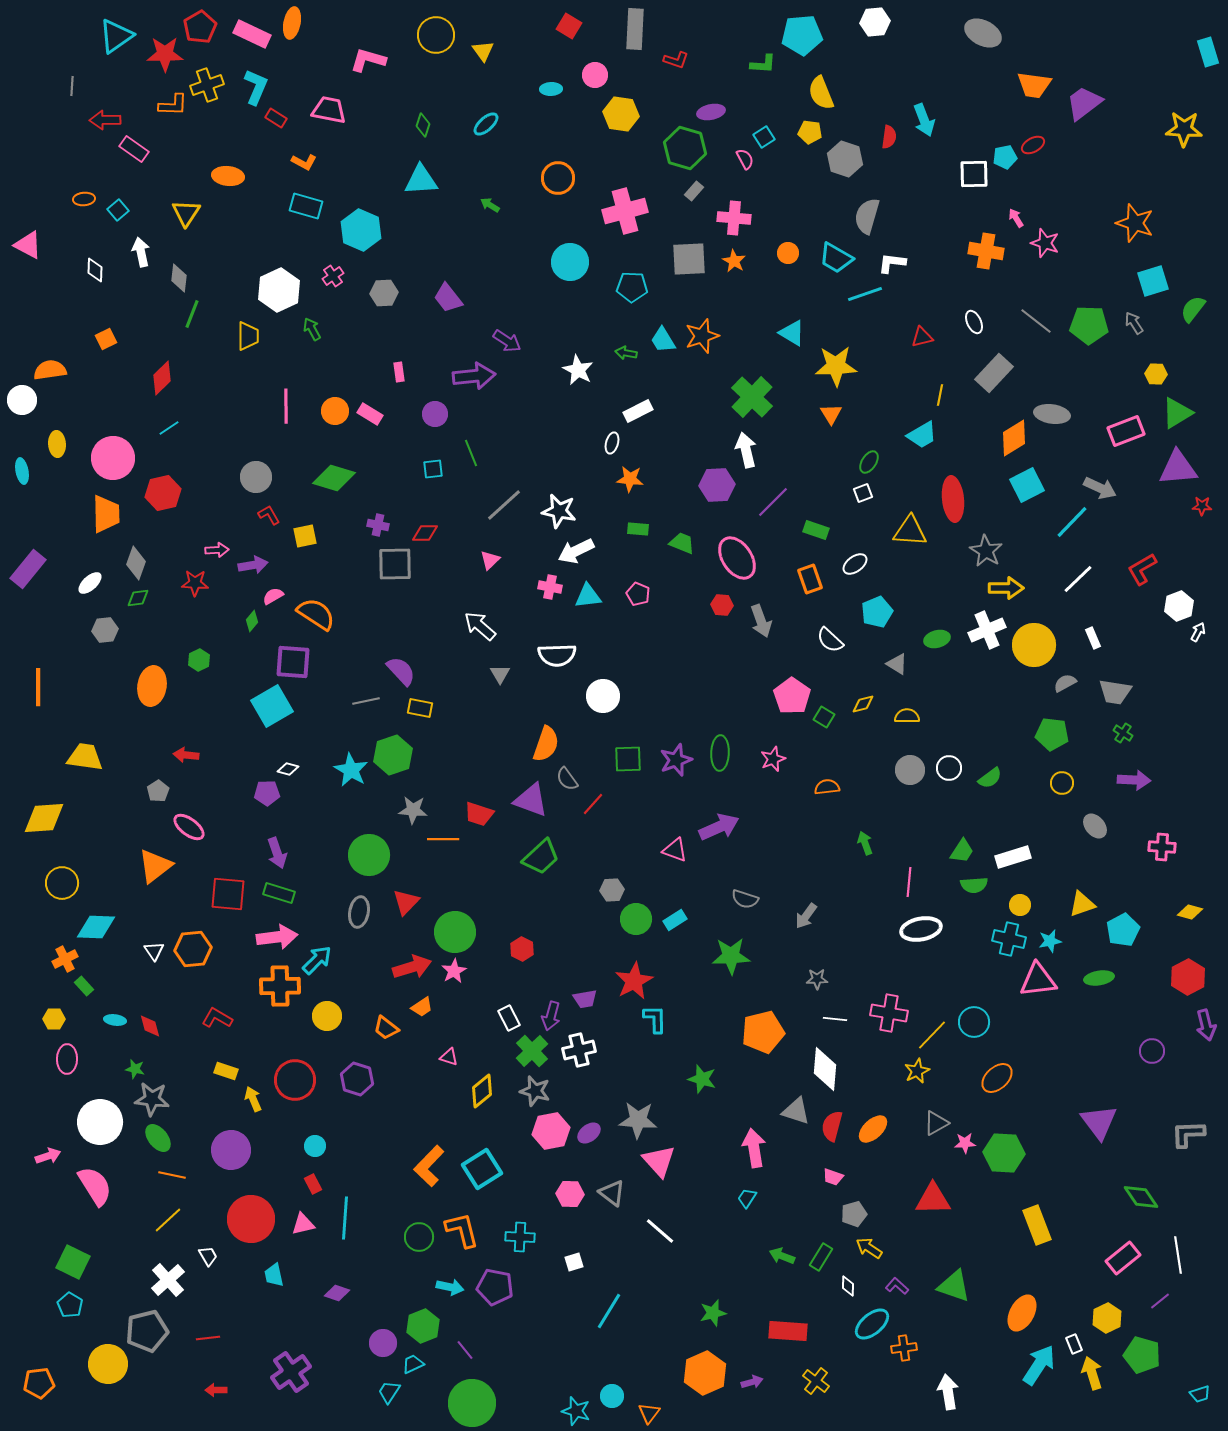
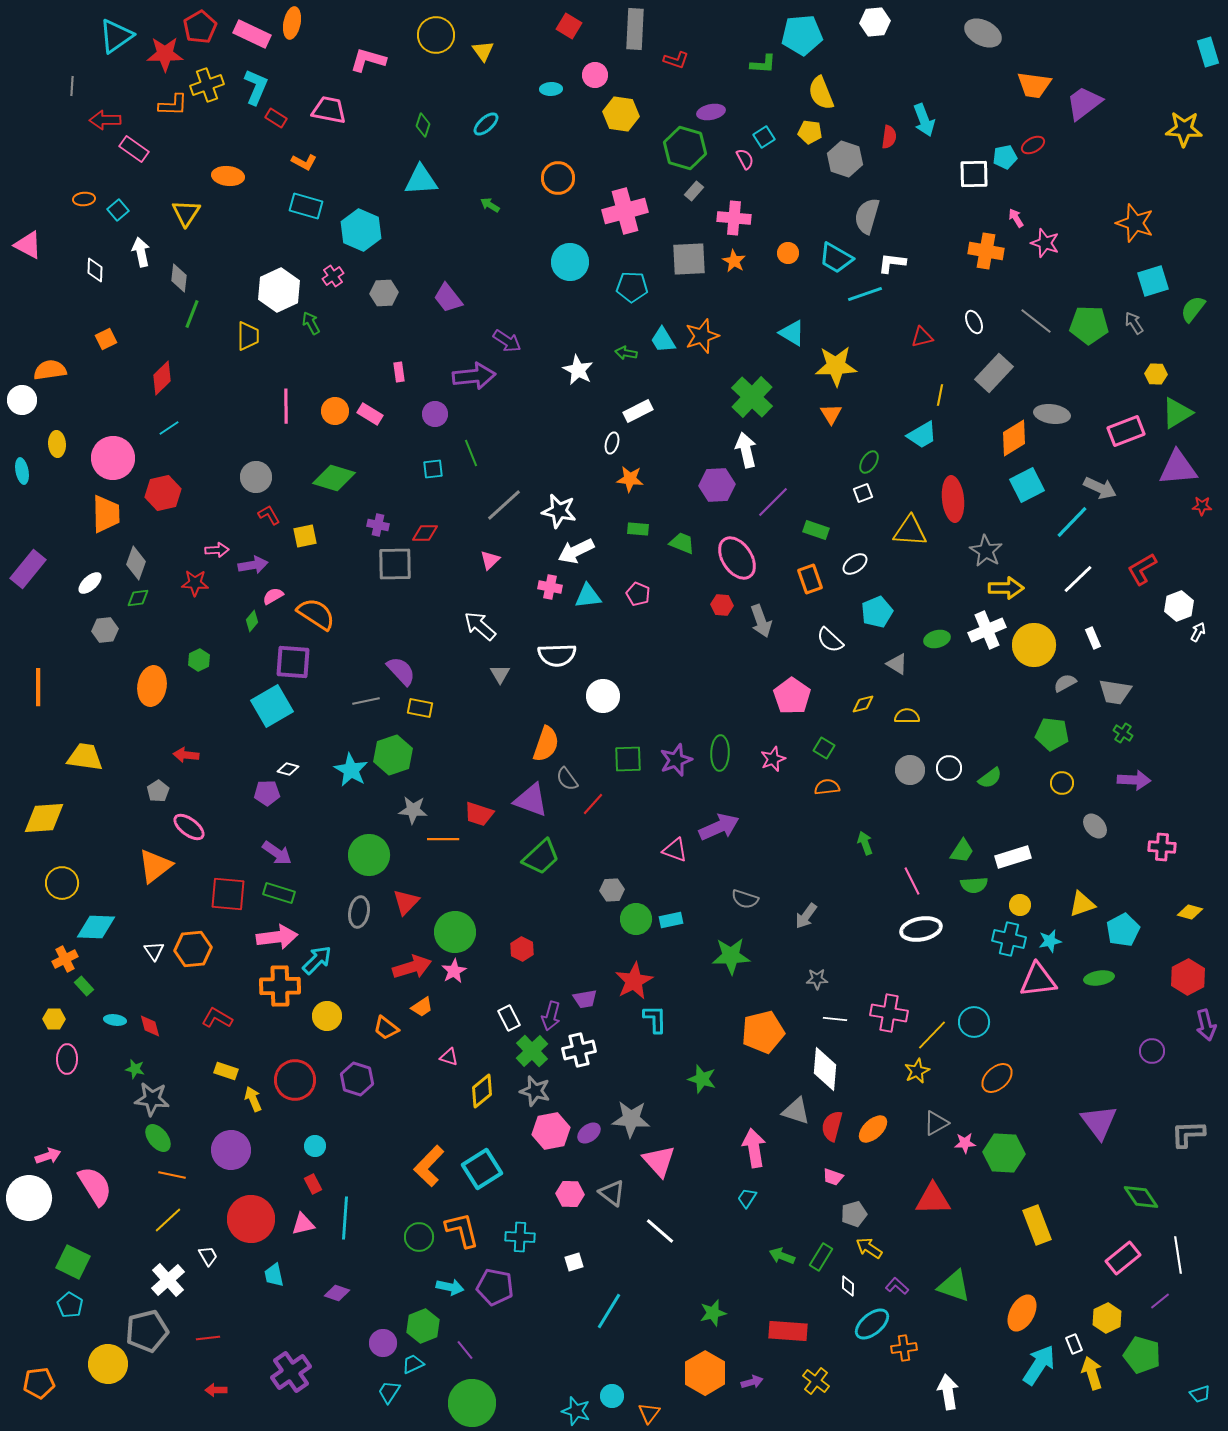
green arrow at (312, 329): moved 1 px left, 6 px up
green square at (824, 717): moved 31 px down
purple arrow at (277, 853): rotated 36 degrees counterclockwise
pink line at (909, 882): moved 3 px right, 1 px up; rotated 32 degrees counterclockwise
cyan rectangle at (675, 920): moved 4 px left; rotated 20 degrees clockwise
gray star at (638, 1120): moved 7 px left, 1 px up
white circle at (100, 1122): moved 71 px left, 76 px down
orange hexagon at (705, 1373): rotated 6 degrees counterclockwise
